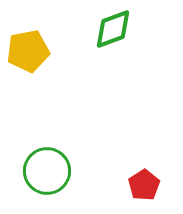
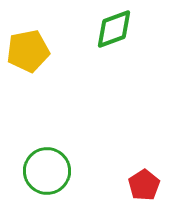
green diamond: moved 1 px right
